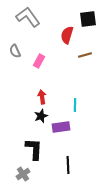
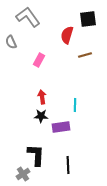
gray semicircle: moved 4 px left, 9 px up
pink rectangle: moved 1 px up
black star: rotated 24 degrees clockwise
black L-shape: moved 2 px right, 6 px down
